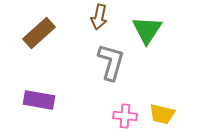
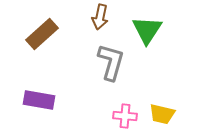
brown arrow: moved 1 px right
brown rectangle: moved 3 px right, 1 px down
